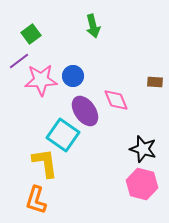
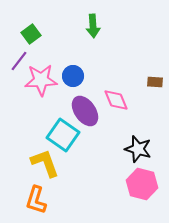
green arrow: rotated 10 degrees clockwise
purple line: rotated 15 degrees counterclockwise
black star: moved 5 px left
yellow L-shape: rotated 12 degrees counterclockwise
